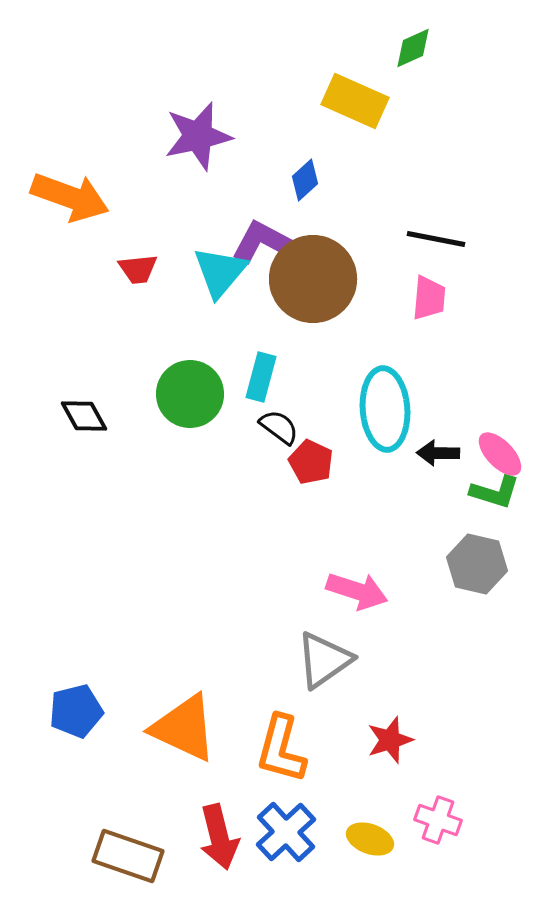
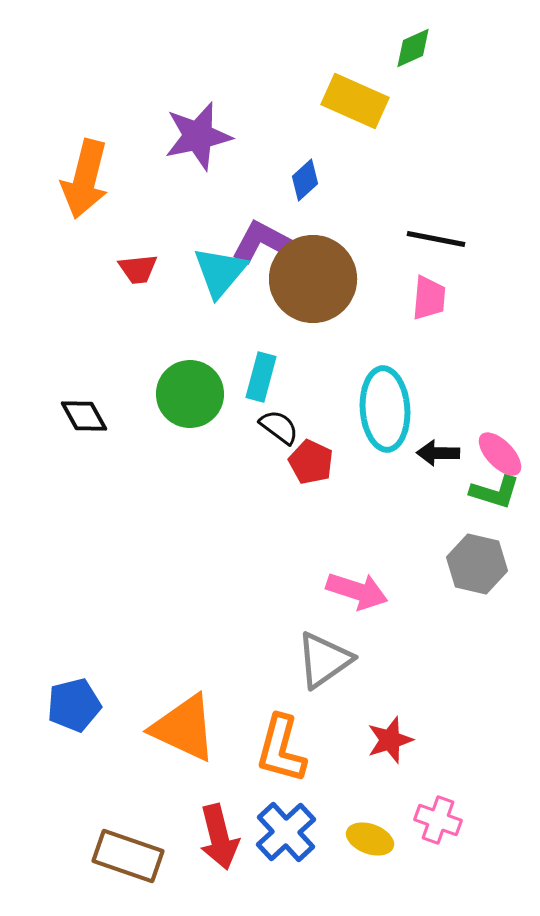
orange arrow: moved 15 px right, 18 px up; rotated 84 degrees clockwise
blue pentagon: moved 2 px left, 6 px up
